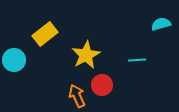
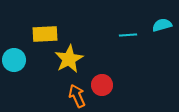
cyan semicircle: moved 1 px right, 1 px down
yellow rectangle: rotated 35 degrees clockwise
yellow star: moved 17 px left, 4 px down
cyan line: moved 9 px left, 25 px up
